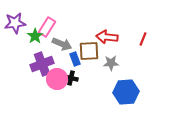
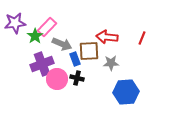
pink rectangle: rotated 12 degrees clockwise
red line: moved 1 px left, 1 px up
black cross: moved 6 px right
